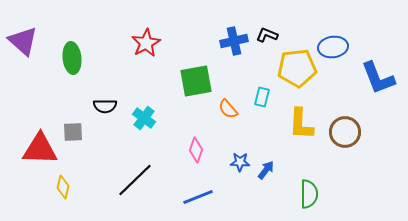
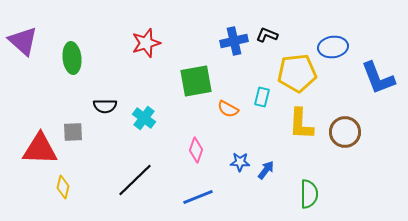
red star: rotated 12 degrees clockwise
yellow pentagon: moved 5 px down
orange semicircle: rotated 20 degrees counterclockwise
